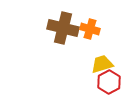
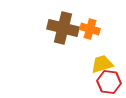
red hexagon: rotated 25 degrees counterclockwise
